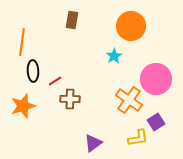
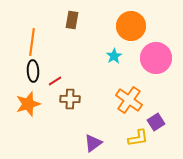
orange line: moved 10 px right
pink circle: moved 21 px up
orange star: moved 5 px right, 2 px up
